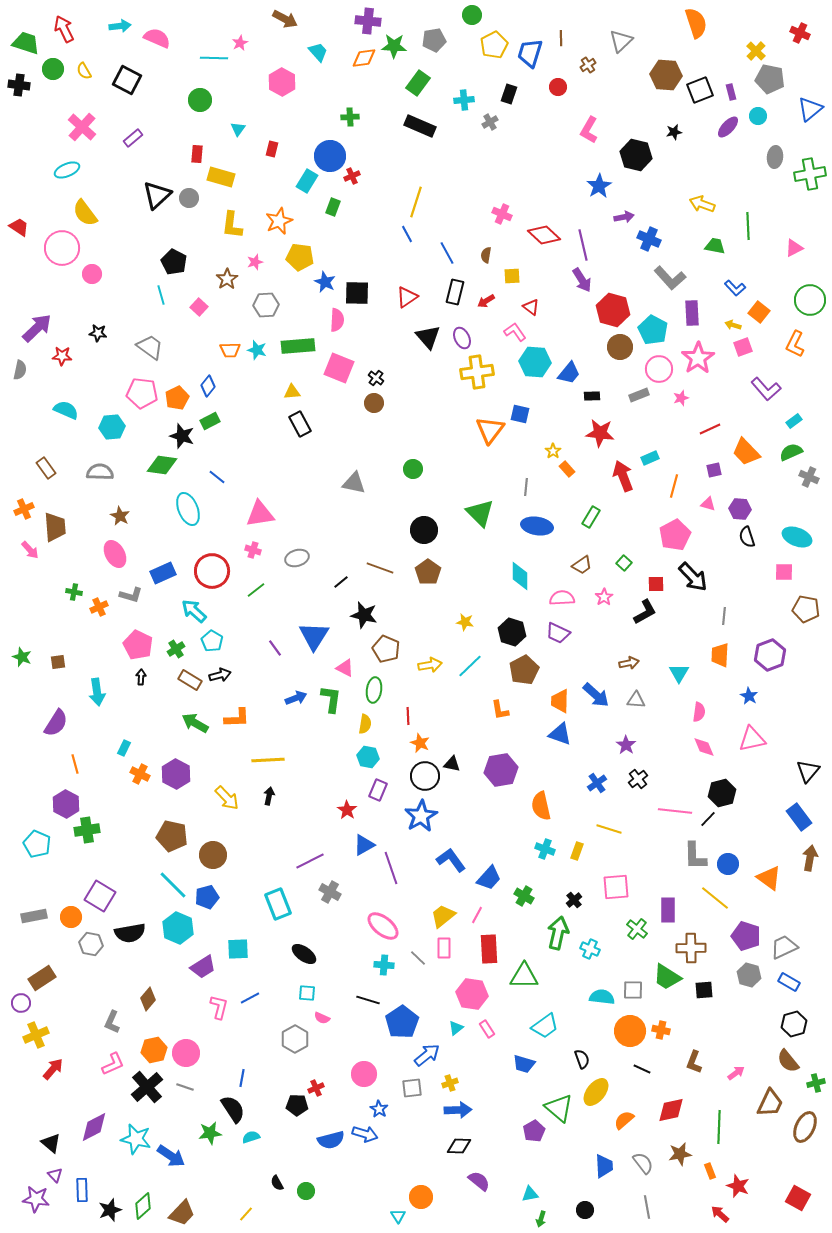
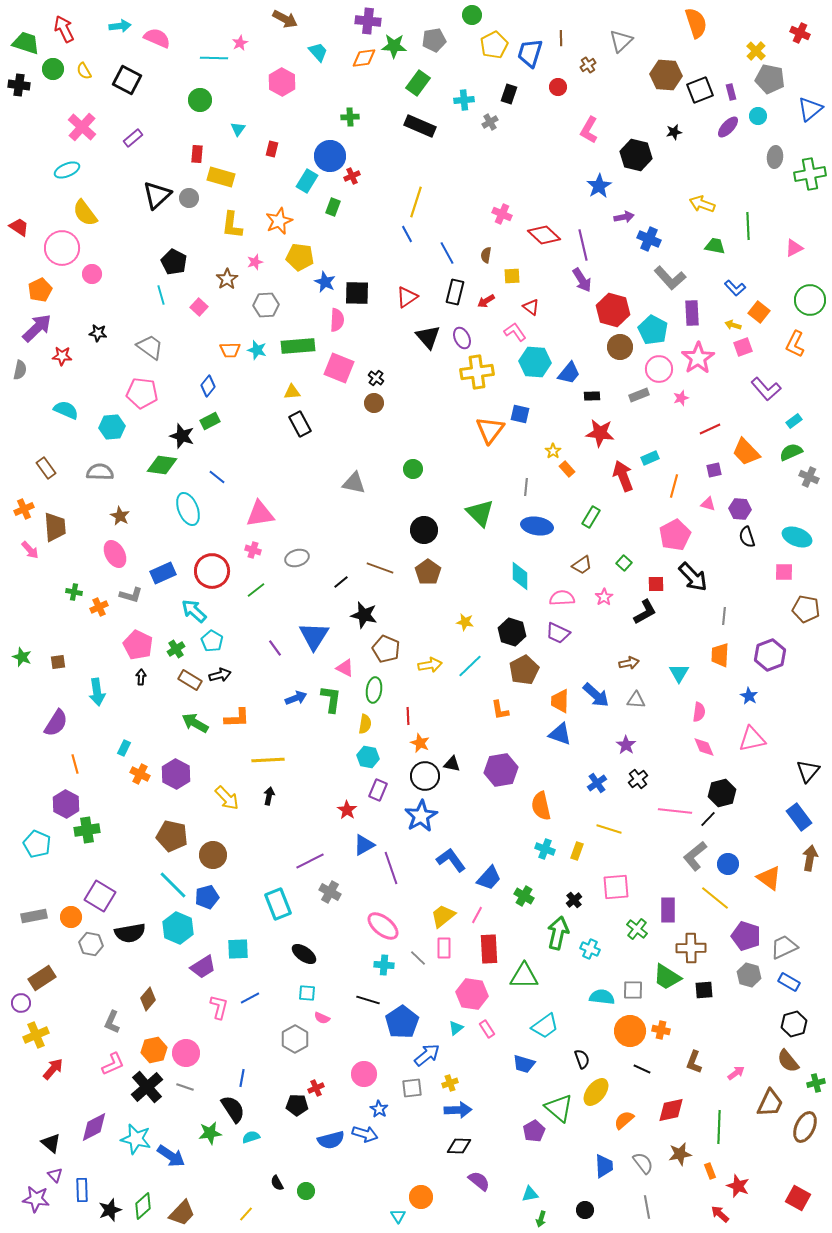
orange pentagon at (177, 398): moved 137 px left, 108 px up
gray L-shape at (695, 856): rotated 52 degrees clockwise
